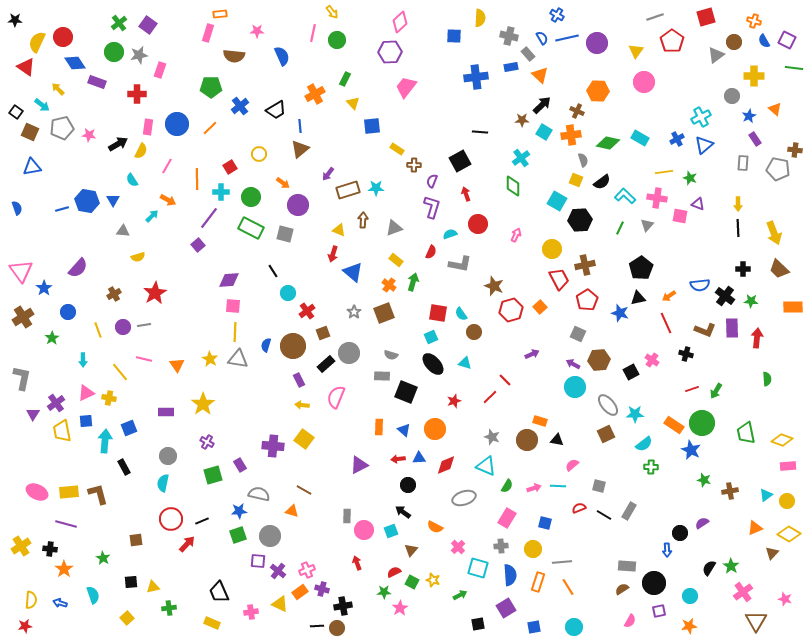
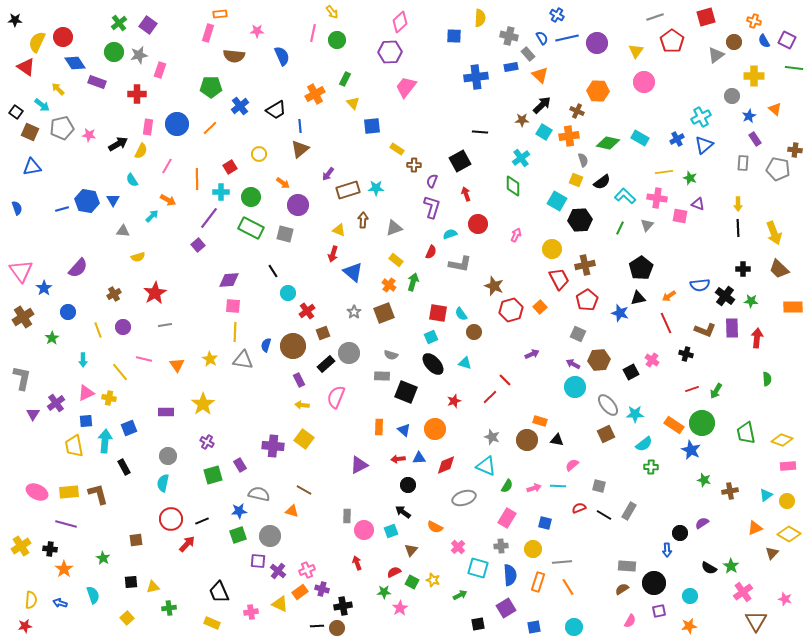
orange cross at (571, 135): moved 2 px left, 1 px down
gray line at (144, 325): moved 21 px right
gray triangle at (238, 359): moved 5 px right, 1 px down
yellow trapezoid at (62, 431): moved 12 px right, 15 px down
black semicircle at (709, 568): rotated 91 degrees counterclockwise
